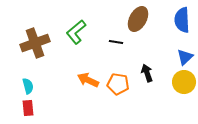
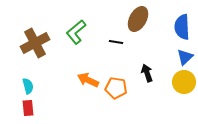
blue semicircle: moved 7 px down
brown cross: rotated 8 degrees counterclockwise
orange pentagon: moved 2 px left, 4 px down
